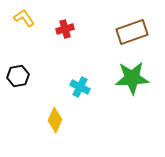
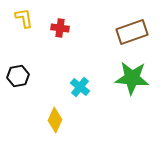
yellow L-shape: rotated 25 degrees clockwise
red cross: moved 5 px left, 1 px up; rotated 24 degrees clockwise
green star: rotated 8 degrees clockwise
cyan cross: rotated 12 degrees clockwise
